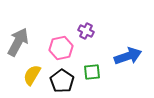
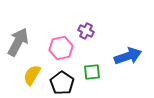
black pentagon: moved 2 px down
